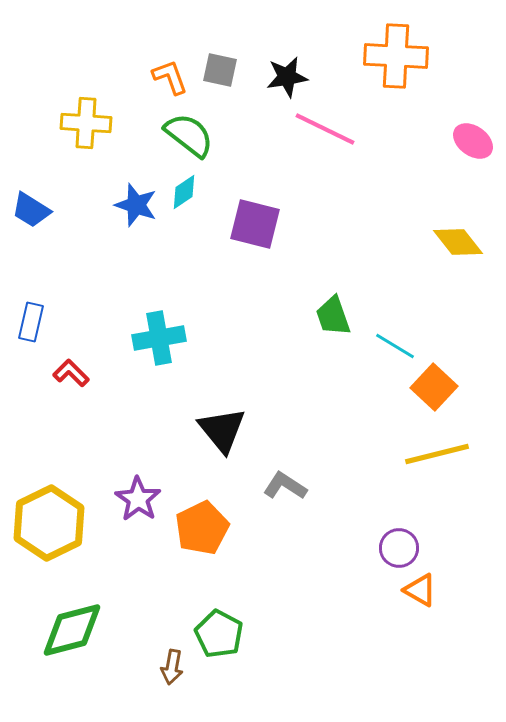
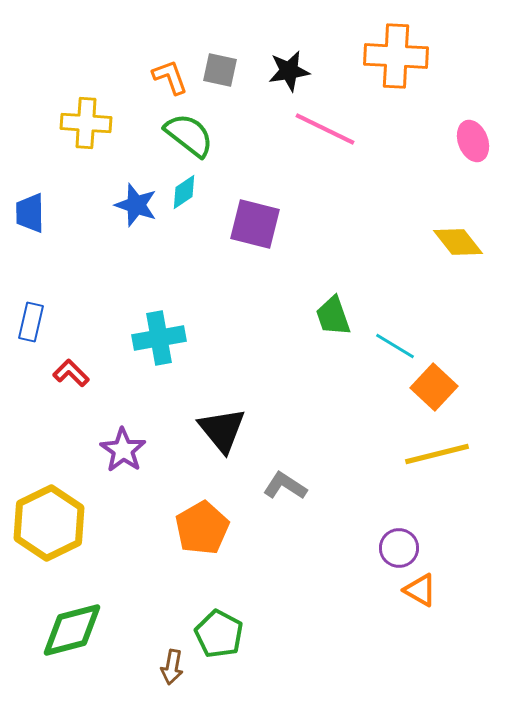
black star: moved 2 px right, 6 px up
pink ellipse: rotated 33 degrees clockwise
blue trapezoid: moved 1 px left, 3 px down; rotated 57 degrees clockwise
purple star: moved 15 px left, 49 px up
orange pentagon: rotated 4 degrees counterclockwise
